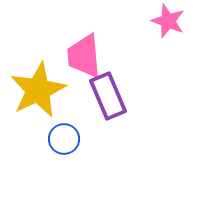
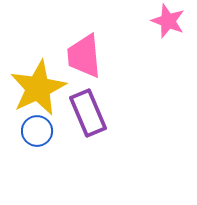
yellow star: moved 2 px up
purple rectangle: moved 20 px left, 17 px down
blue circle: moved 27 px left, 8 px up
